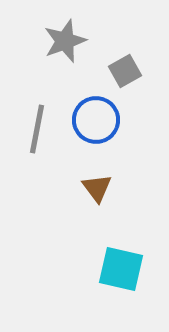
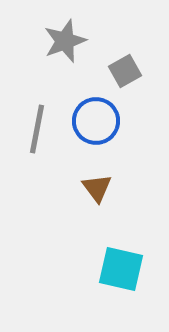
blue circle: moved 1 px down
